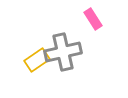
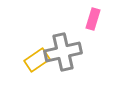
pink rectangle: rotated 50 degrees clockwise
